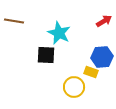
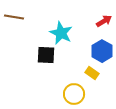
brown line: moved 4 px up
cyan star: moved 2 px right
blue hexagon: moved 6 px up; rotated 25 degrees counterclockwise
yellow rectangle: moved 1 px right, 1 px down; rotated 16 degrees clockwise
yellow circle: moved 7 px down
